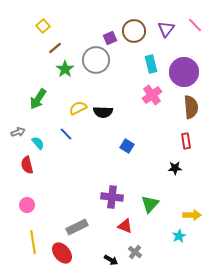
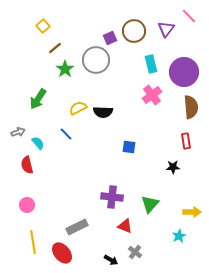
pink line: moved 6 px left, 9 px up
blue square: moved 2 px right, 1 px down; rotated 24 degrees counterclockwise
black star: moved 2 px left, 1 px up
yellow arrow: moved 3 px up
